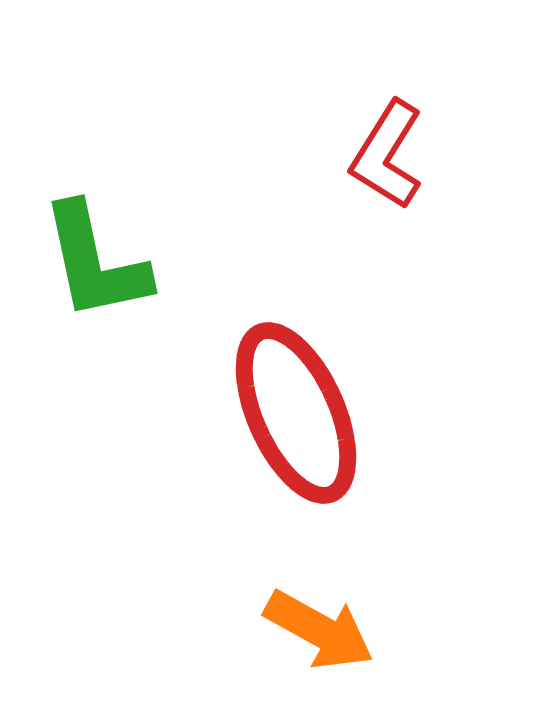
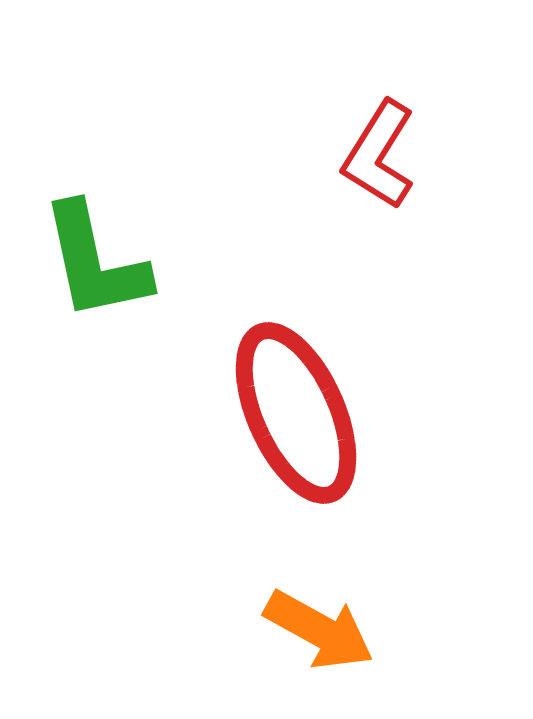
red L-shape: moved 8 px left
